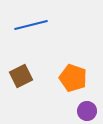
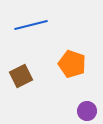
orange pentagon: moved 1 px left, 14 px up
